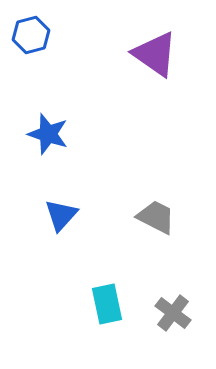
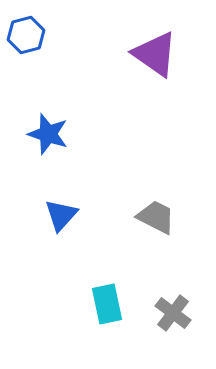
blue hexagon: moved 5 px left
